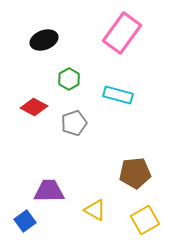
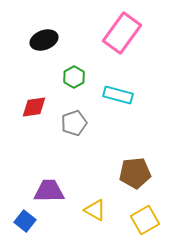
green hexagon: moved 5 px right, 2 px up
red diamond: rotated 36 degrees counterclockwise
blue square: rotated 15 degrees counterclockwise
